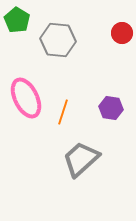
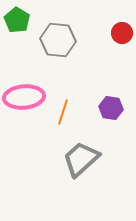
pink ellipse: moved 2 px left, 1 px up; rotated 69 degrees counterclockwise
